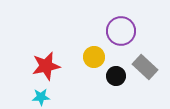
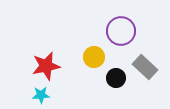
black circle: moved 2 px down
cyan star: moved 2 px up
